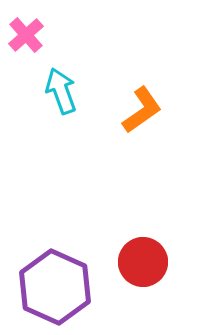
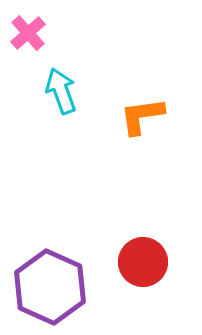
pink cross: moved 2 px right, 2 px up
orange L-shape: moved 6 px down; rotated 153 degrees counterclockwise
purple hexagon: moved 5 px left
